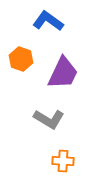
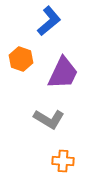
blue L-shape: moved 1 px right; rotated 104 degrees clockwise
